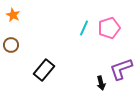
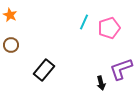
orange star: moved 3 px left
cyan line: moved 6 px up
